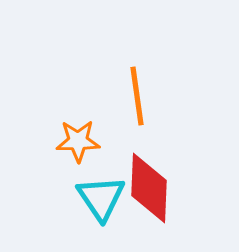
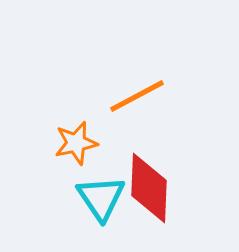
orange line: rotated 70 degrees clockwise
orange star: moved 2 px left, 2 px down; rotated 12 degrees counterclockwise
